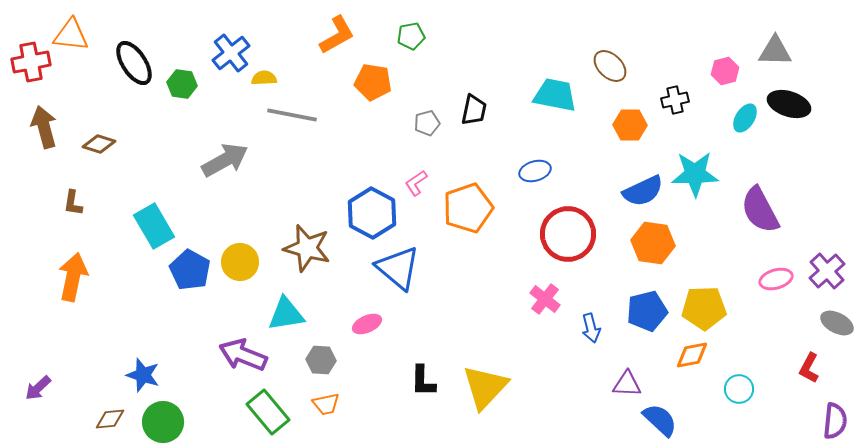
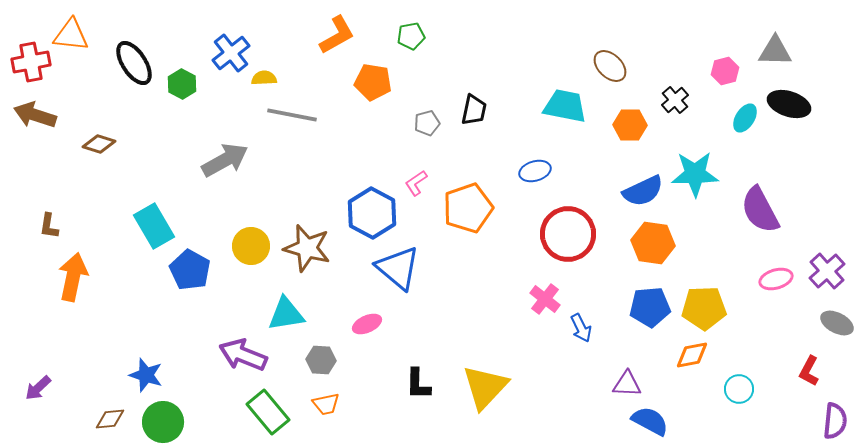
green hexagon at (182, 84): rotated 20 degrees clockwise
cyan trapezoid at (555, 95): moved 10 px right, 11 px down
black cross at (675, 100): rotated 28 degrees counterclockwise
brown arrow at (44, 127): moved 9 px left, 12 px up; rotated 57 degrees counterclockwise
brown L-shape at (73, 203): moved 24 px left, 23 px down
yellow circle at (240, 262): moved 11 px right, 16 px up
blue pentagon at (647, 311): moved 3 px right, 4 px up; rotated 9 degrees clockwise
blue arrow at (591, 328): moved 10 px left; rotated 12 degrees counterclockwise
red L-shape at (809, 368): moved 3 px down
blue star at (143, 375): moved 3 px right
black L-shape at (423, 381): moved 5 px left, 3 px down
blue semicircle at (660, 420): moved 10 px left, 1 px down; rotated 15 degrees counterclockwise
